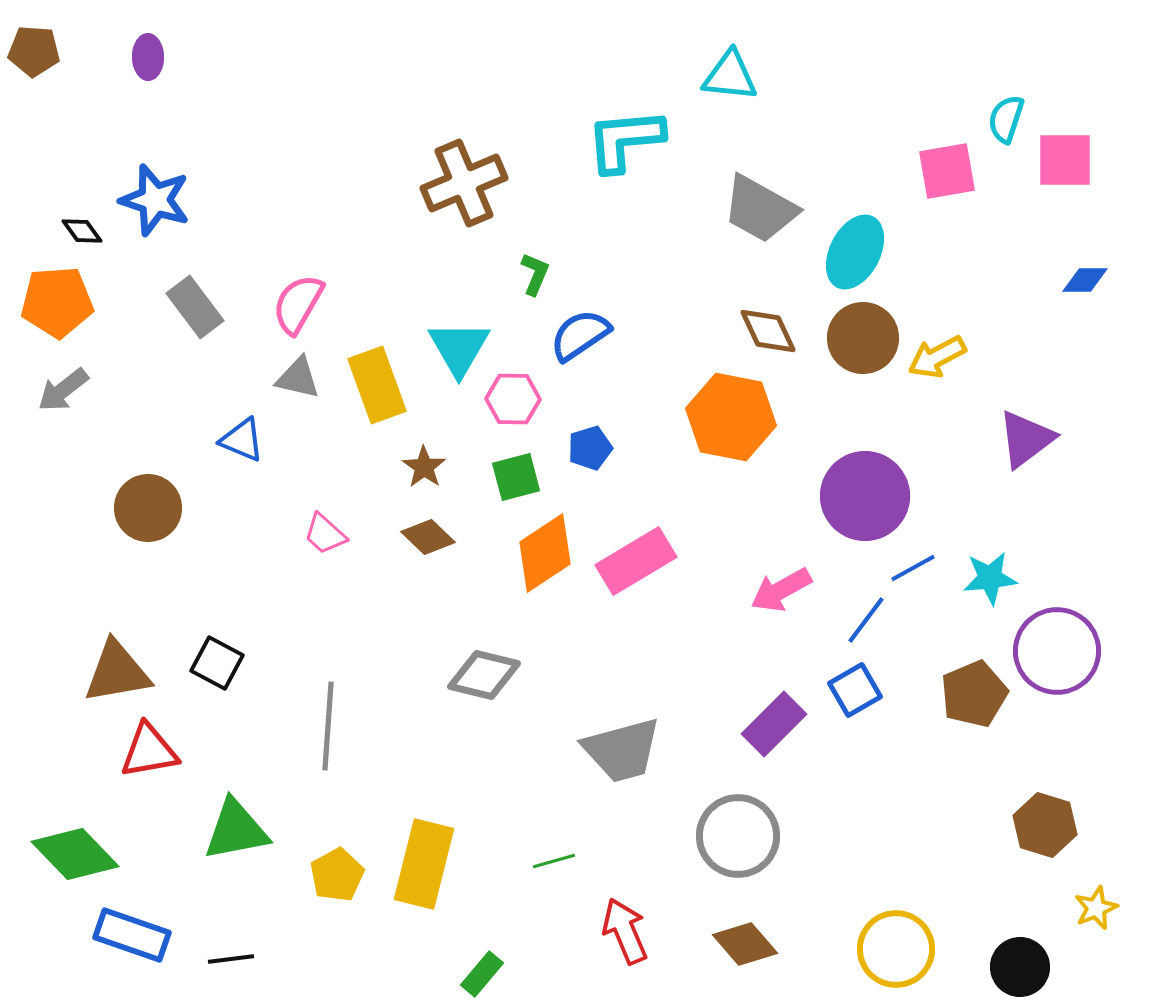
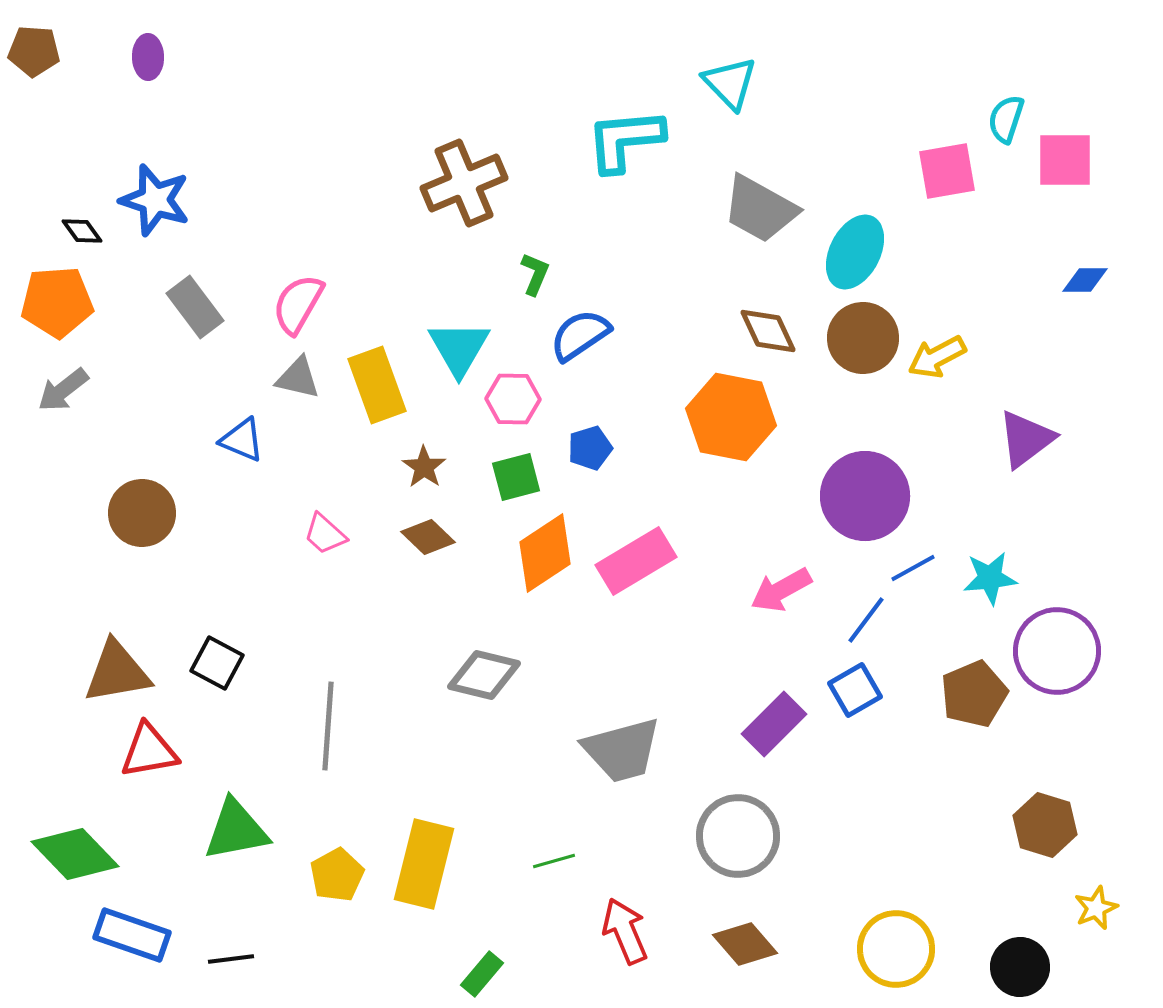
cyan triangle at (730, 76): moved 7 px down; rotated 40 degrees clockwise
brown circle at (148, 508): moved 6 px left, 5 px down
